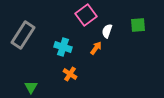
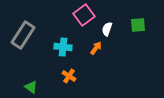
pink square: moved 2 px left
white semicircle: moved 2 px up
cyan cross: rotated 12 degrees counterclockwise
orange cross: moved 1 px left, 2 px down
green triangle: rotated 24 degrees counterclockwise
